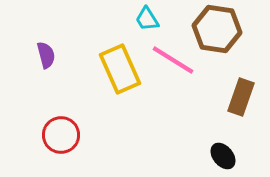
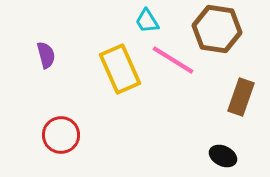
cyan trapezoid: moved 2 px down
black ellipse: rotated 24 degrees counterclockwise
